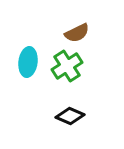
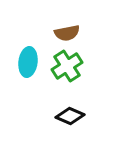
brown semicircle: moved 10 px left; rotated 15 degrees clockwise
